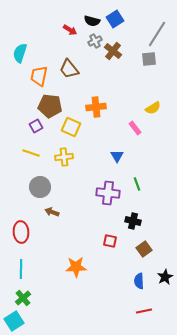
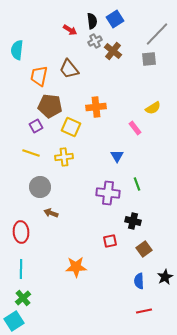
black semicircle: rotated 112 degrees counterclockwise
gray line: rotated 12 degrees clockwise
cyan semicircle: moved 3 px left, 3 px up; rotated 12 degrees counterclockwise
brown arrow: moved 1 px left, 1 px down
red square: rotated 24 degrees counterclockwise
